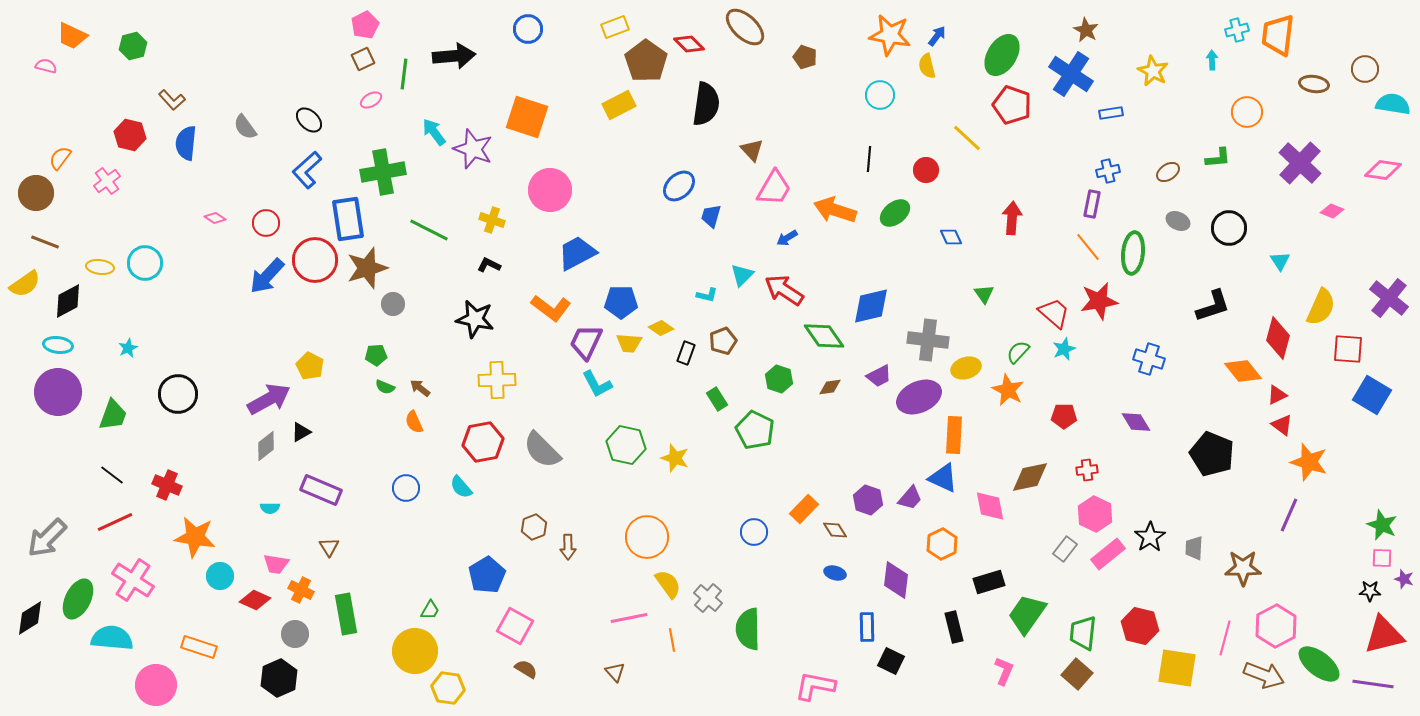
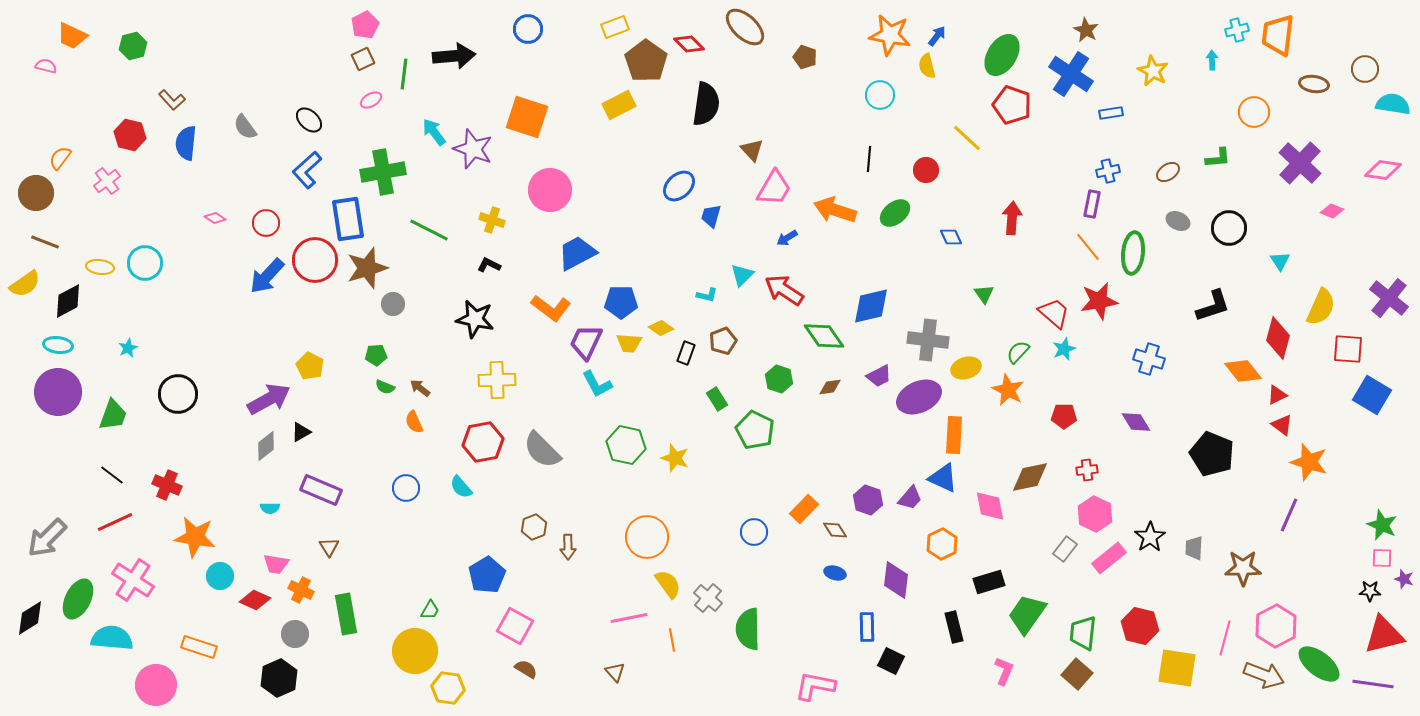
orange circle at (1247, 112): moved 7 px right
pink rectangle at (1108, 554): moved 1 px right, 4 px down
